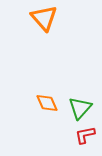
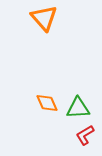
green triangle: moved 2 px left; rotated 45 degrees clockwise
red L-shape: rotated 20 degrees counterclockwise
